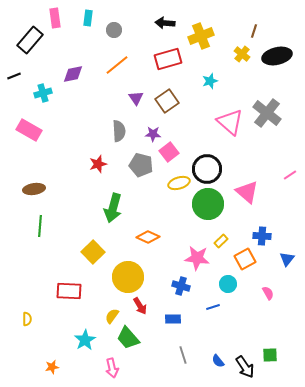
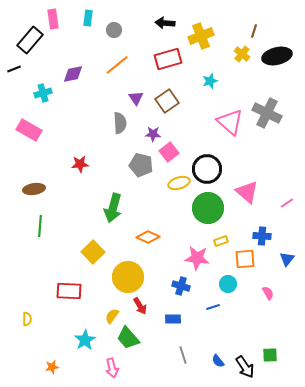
pink rectangle at (55, 18): moved 2 px left, 1 px down
black line at (14, 76): moved 7 px up
gray cross at (267, 113): rotated 12 degrees counterclockwise
gray semicircle at (119, 131): moved 1 px right, 8 px up
red star at (98, 164): moved 18 px left; rotated 12 degrees clockwise
pink line at (290, 175): moved 3 px left, 28 px down
green circle at (208, 204): moved 4 px down
yellow rectangle at (221, 241): rotated 24 degrees clockwise
orange square at (245, 259): rotated 25 degrees clockwise
